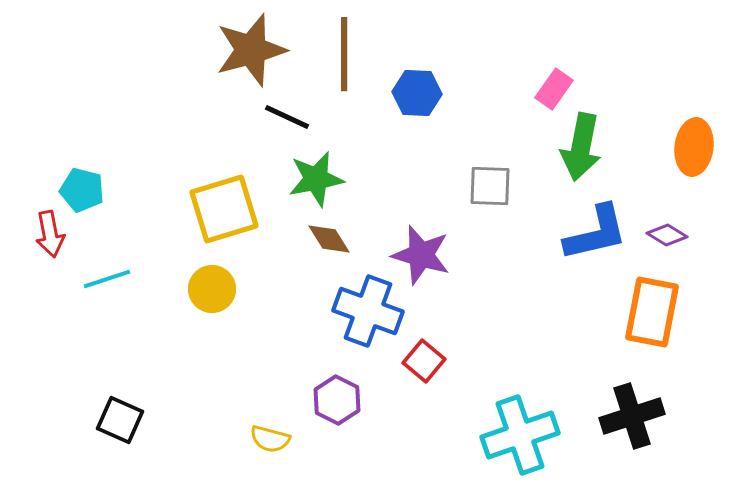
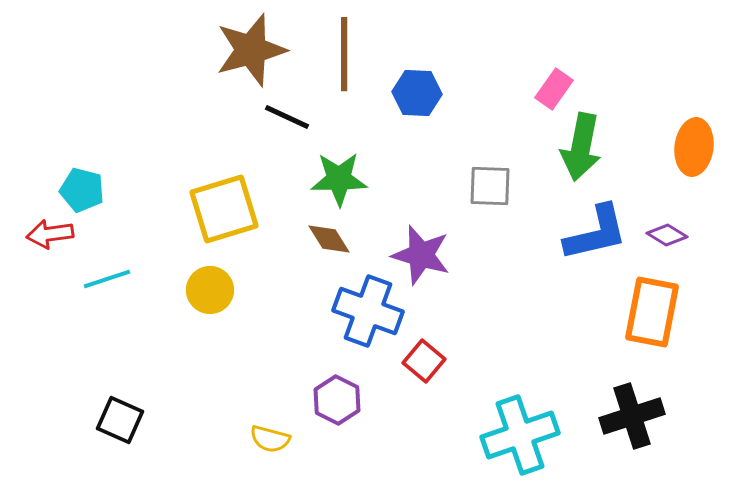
green star: moved 23 px right; rotated 10 degrees clockwise
red arrow: rotated 93 degrees clockwise
yellow circle: moved 2 px left, 1 px down
